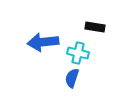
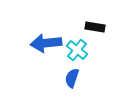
blue arrow: moved 3 px right, 1 px down
cyan cross: moved 1 px left, 3 px up; rotated 25 degrees clockwise
